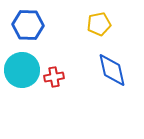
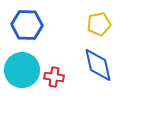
blue hexagon: moved 1 px left
blue diamond: moved 14 px left, 5 px up
red cross: rotated 18 degrees clockwise
